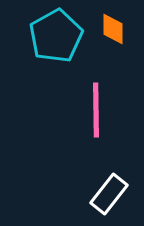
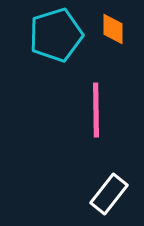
cyan pentagon: moved 1 px up; rotated 12 degrees clockwise
